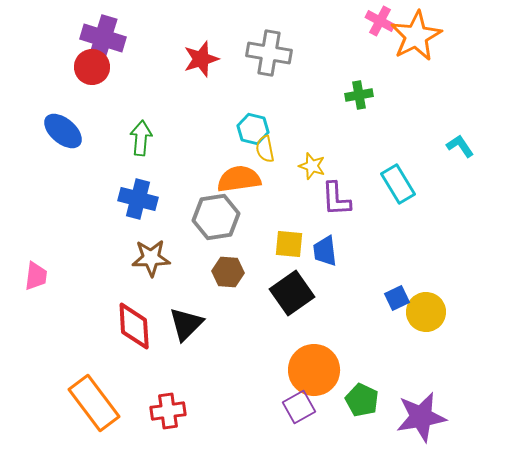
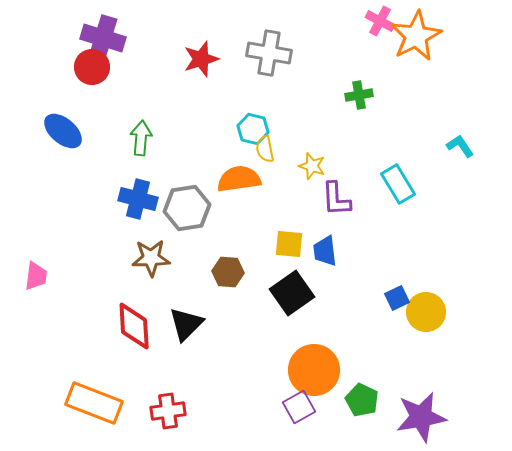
gray hexagon: moved 29 px left, 9 px up
orange rectangle: rotated 32 degrees counterclockwise
